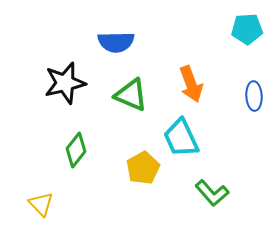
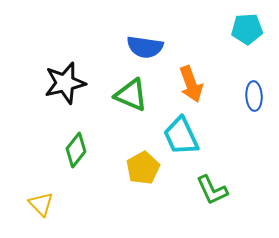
blue semicircle: moved 29 px right, 5 px down; rotated 9 degrees clockwise
cyan trapezoid: moved 2 px up
green L-shape: moved 3 px up; rotated 16 degrees clockwise
